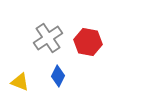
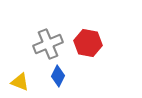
gray cross: moved 6 px down; rotated 12 degrees clockwise
red hexagon: moved 1 px down
